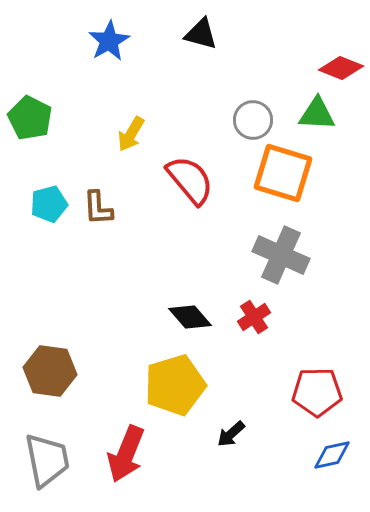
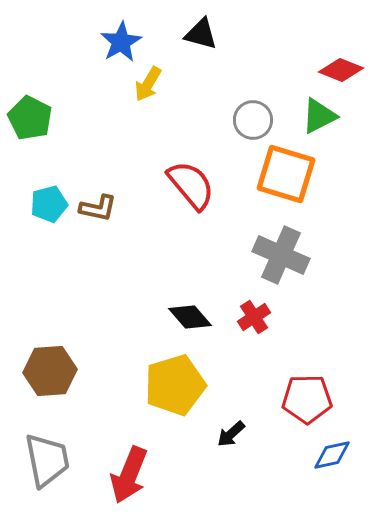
blue star: moved 12 px right, 1 px down
red diamond: moved 2 px down
green triangle: moved 2 px right, 2 px down; rotated 30 degrees counterclockwise
yellow arrow: moved 17 px right, 50 px up
orange square: moved 3 px right, 1 px down
red semicircle: moved 1 px right, 5 px down
brown L-shape: rotated 75 degrees counterclockwise
brown hexagon: rotated 12 degrees counterclockwise
red pentagon: moved 10 px left, 7 px down
red arrow: moved 3 px right, 21 px down
